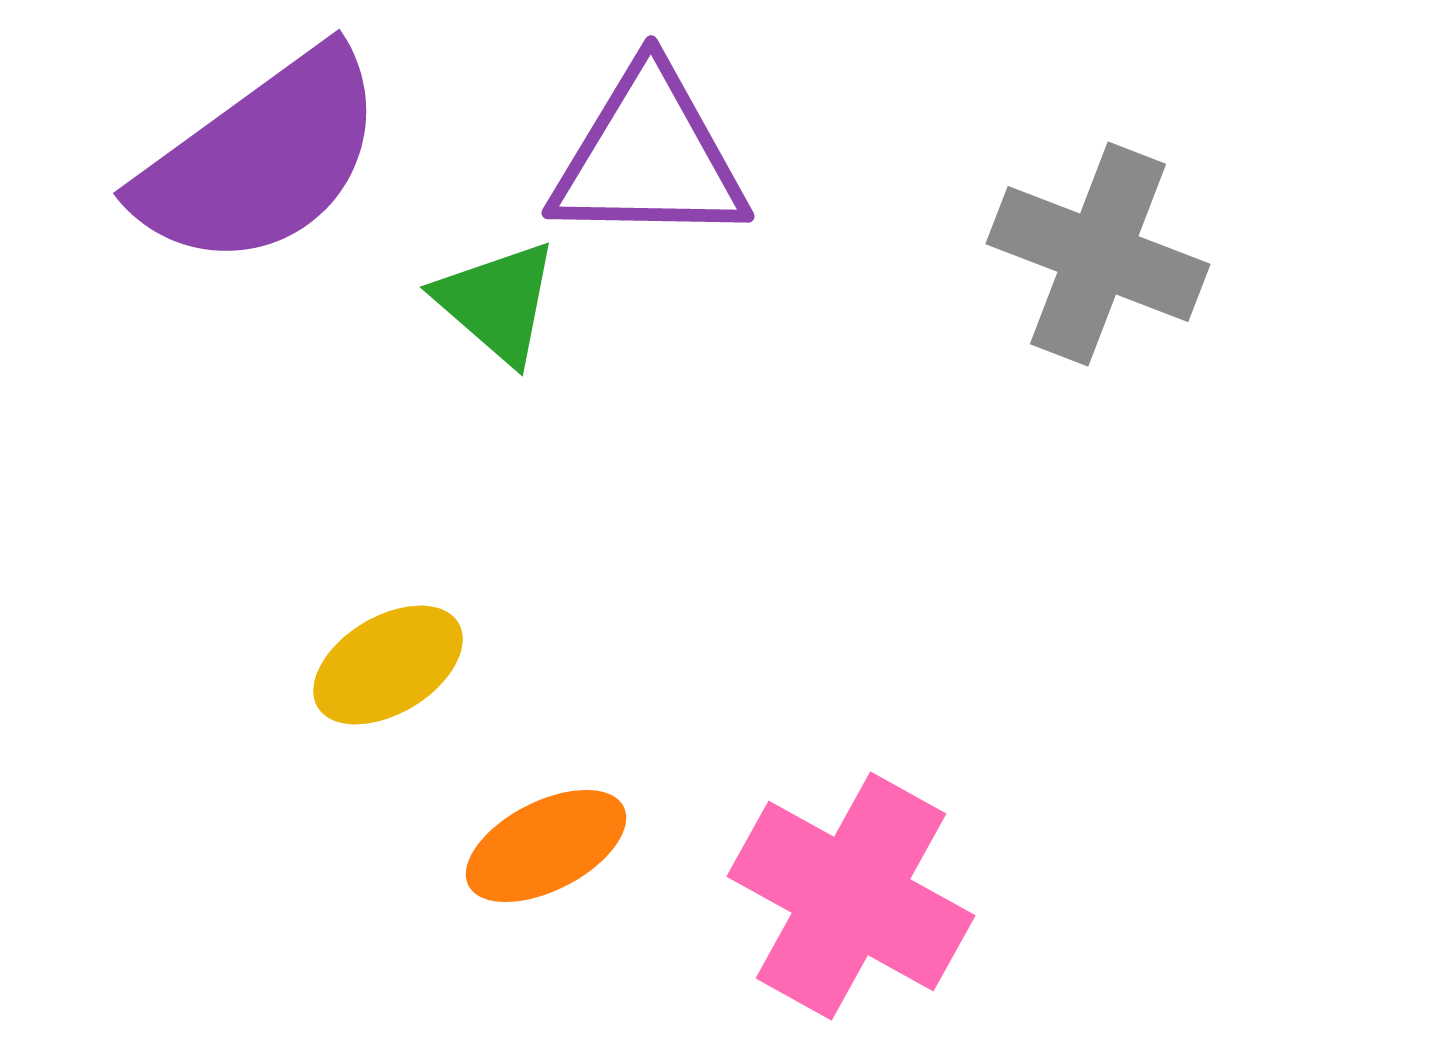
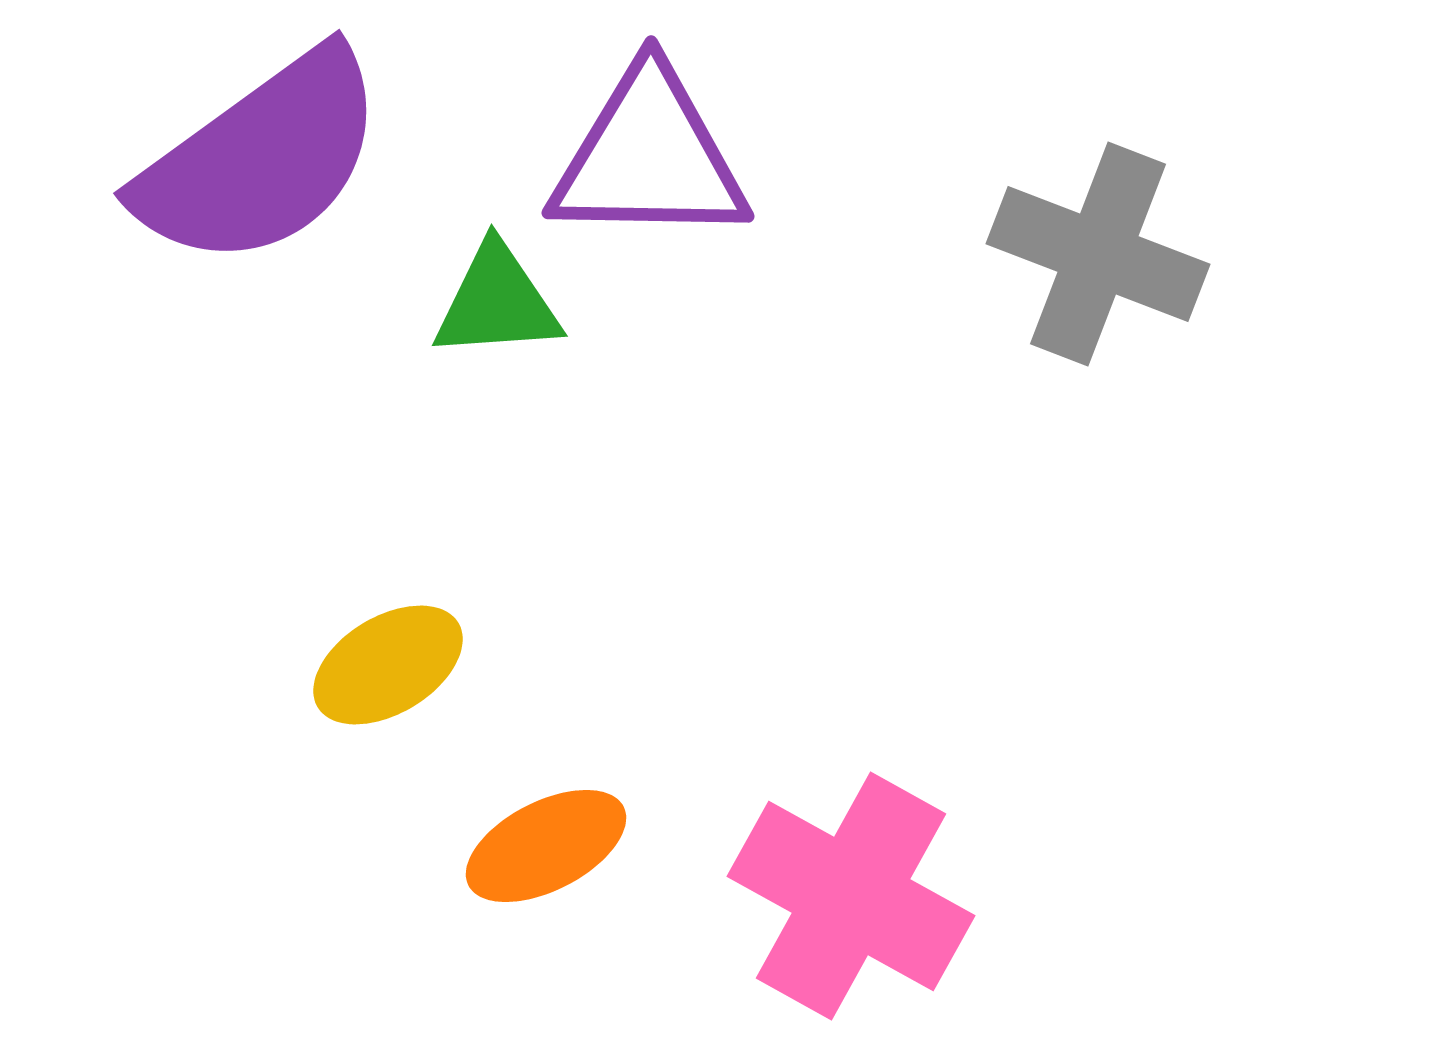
green triangle: rotated 45 degrees counterclockwise
